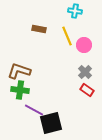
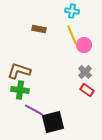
cyan cross: moved 3 px left
yellow line: moved 5 px right, 1 px up
black square: moved 2 px right, 1 px up
